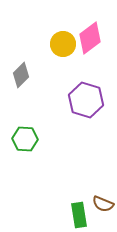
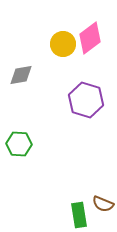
gray diamond: rotated 35 degrees clockwise
green hexagon: moved 6 px left, 5 px down
